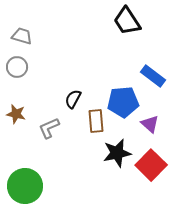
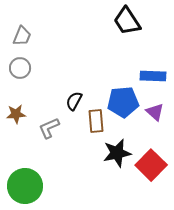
gray trapezoid: rotated 95 degrees clockwise
gray circle: moved 3 px right, 1 px down
blue rectangle: rotated 35 degrees counterclockwise
black semicircle: moved 1 px right, 2 px down
brown star: rotated 18 degrees counterclockwise
purple triangle: moved 5 px right, 12 px up
